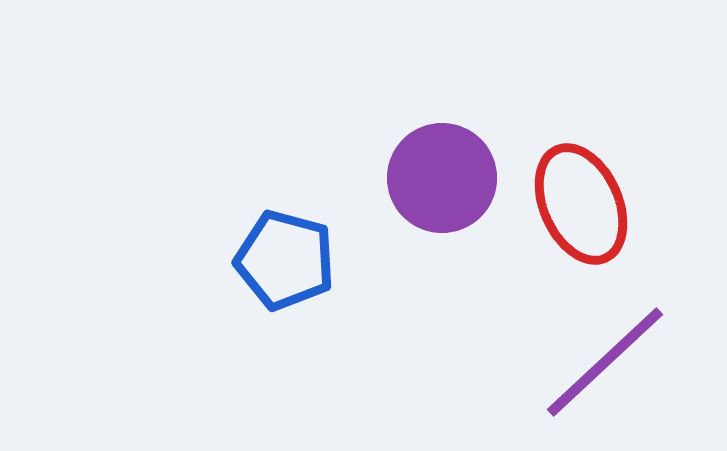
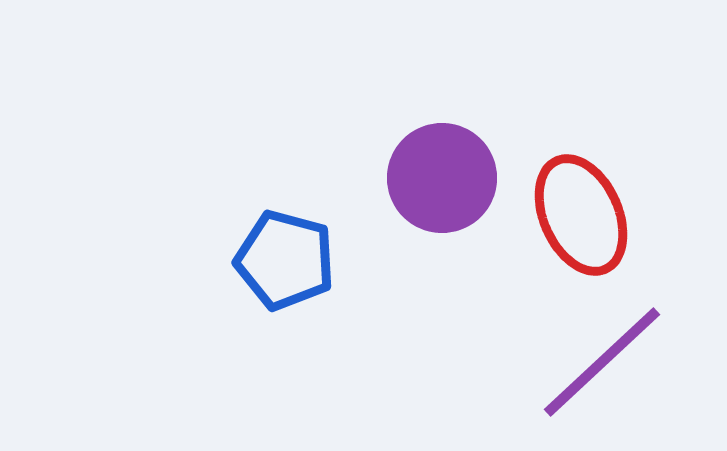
red ellipse: moved 11 px down
purple line: moved 3 px left
